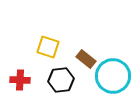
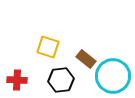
red cross: moved 3 px left
